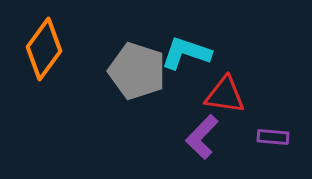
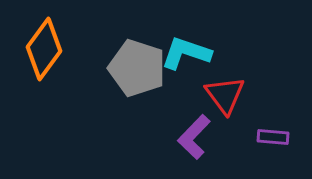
gray pentagon: moved 3 px up
red triangle: rotated 45 degrees clockwise
purple L-shape: moved 8 px left
